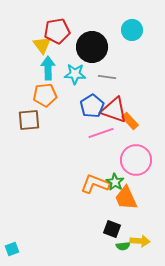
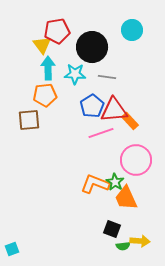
red triangle: rotated 24 degrees counterclockwise
